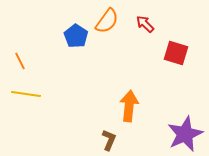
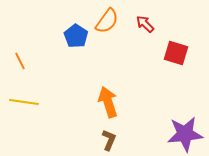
yellow line: moved 2 px left, 8 px down
orange arrow: moved 21 px left, 4 px up; rotated 24 degrees counterclockwise
purple star: rotated 18 degrees clockwise
